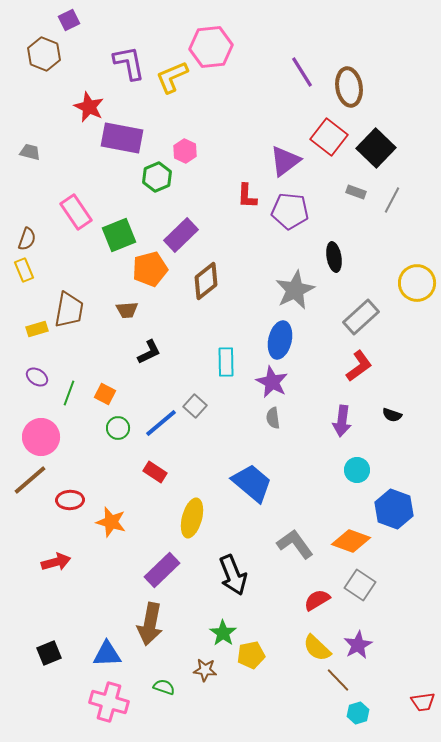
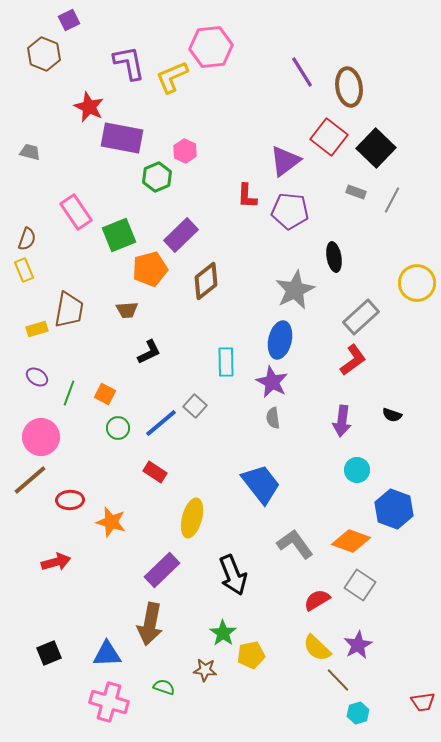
red L-shape at (359, 366): moved 6 px left, 6 px up
blue trapezoid at (252, 483): moved 9 px right, 1 px down; rotated 12 degrees clockwise
